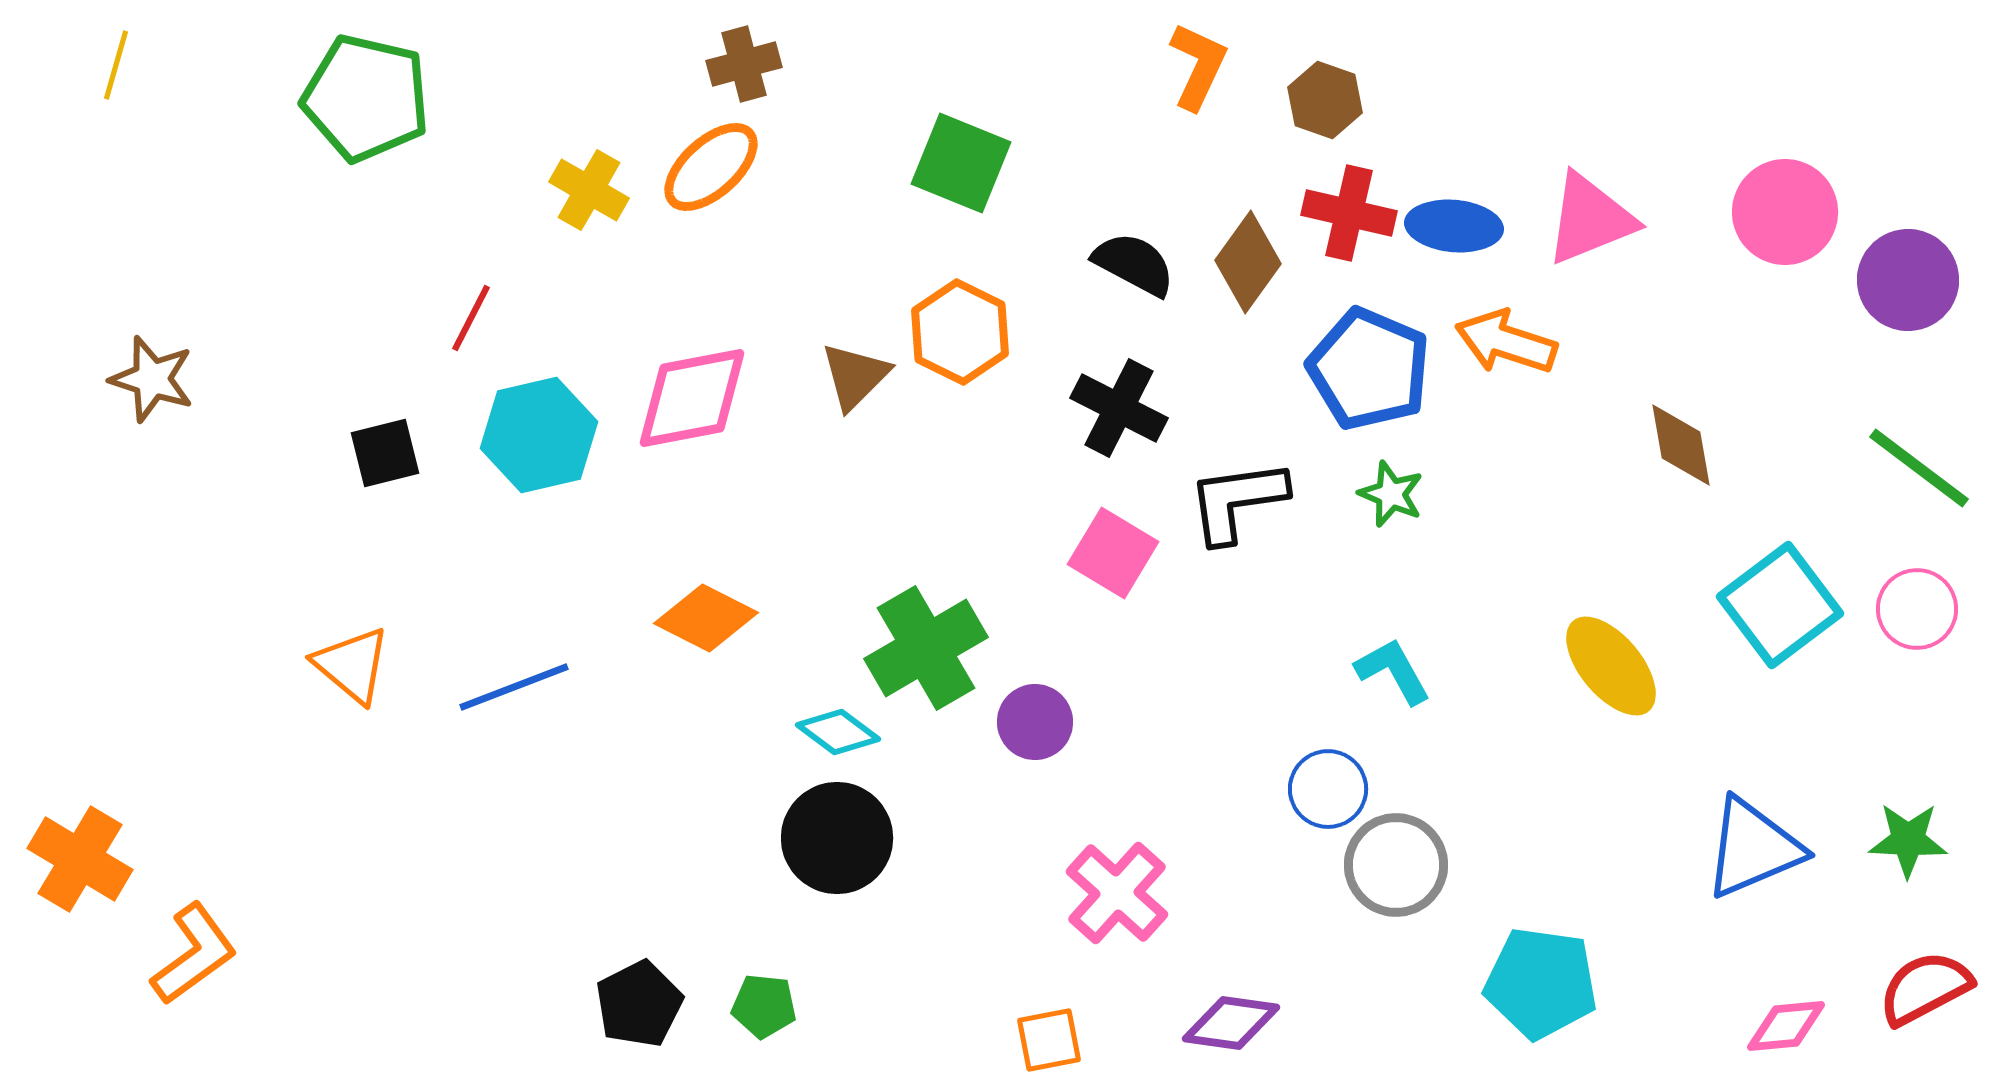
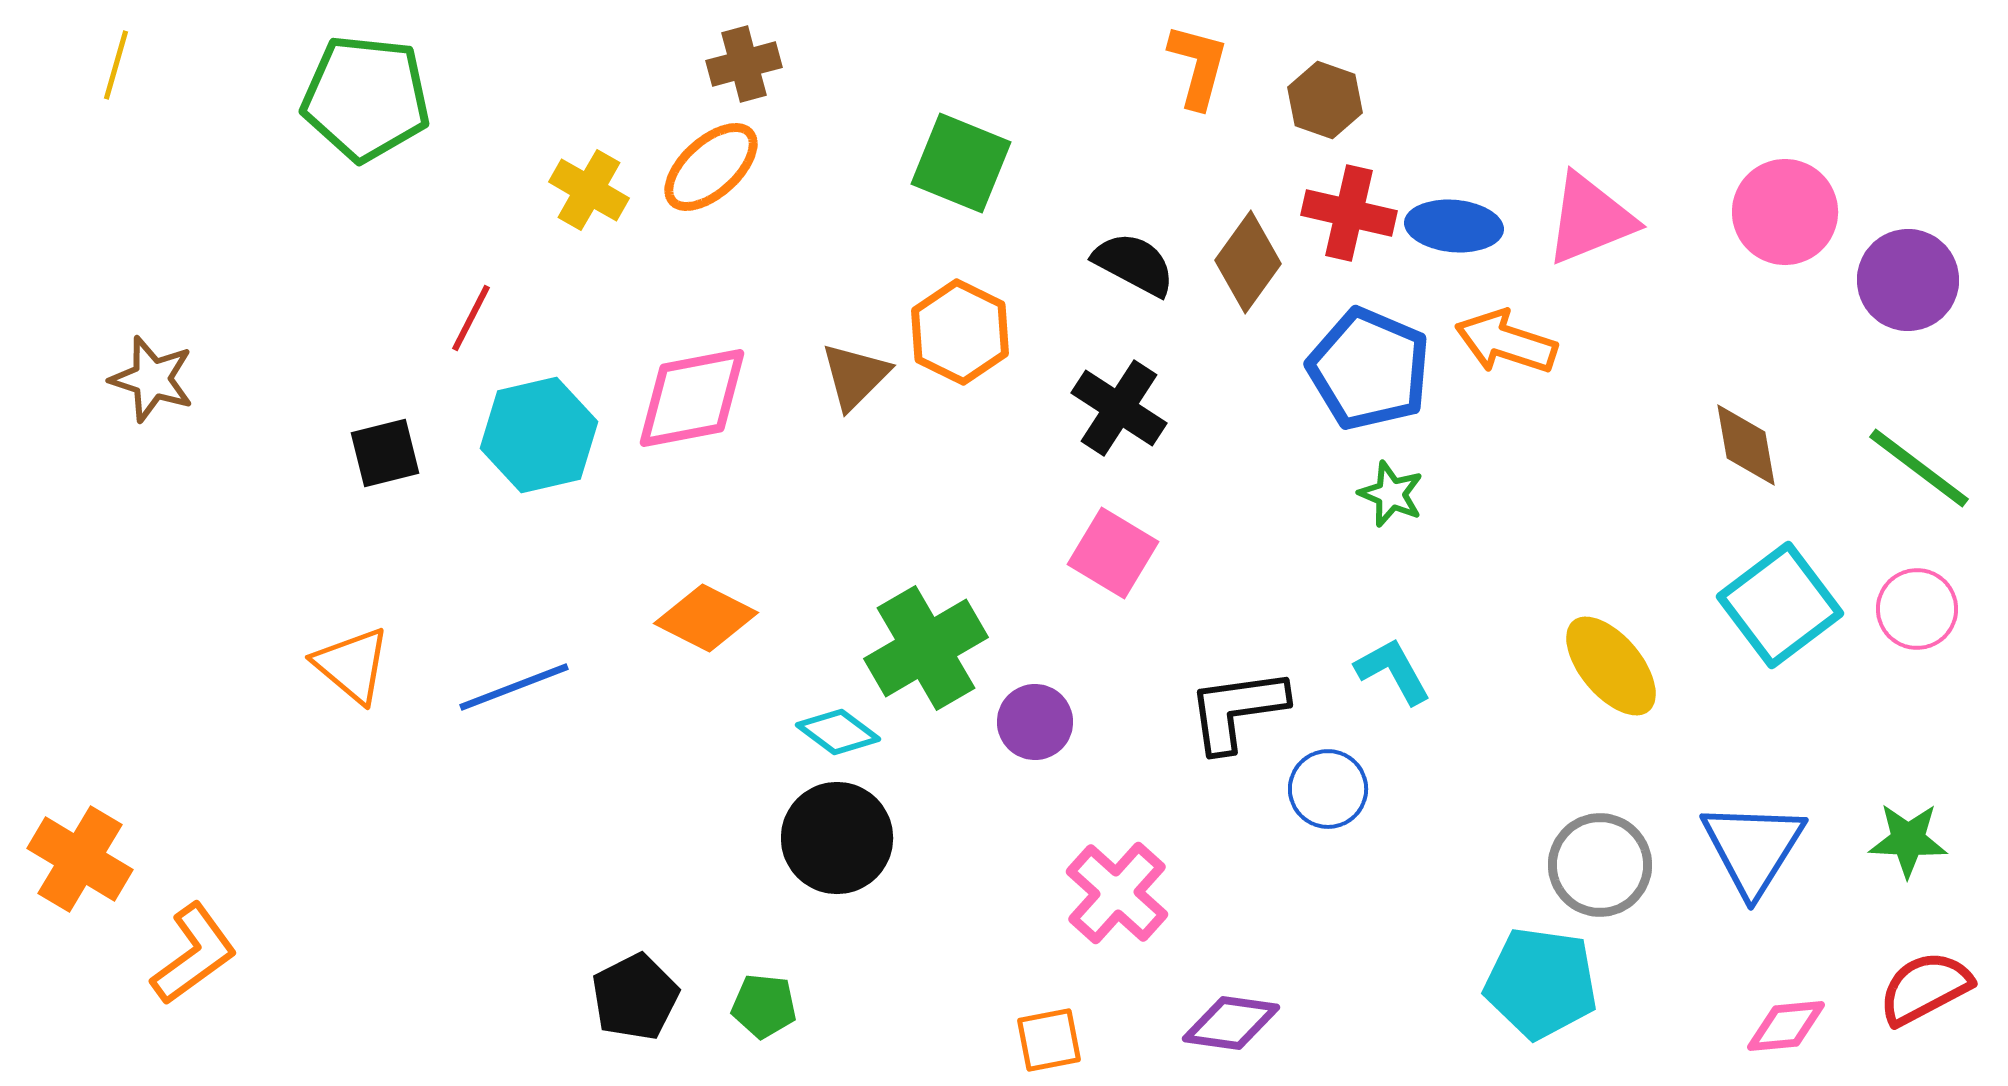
orange L-shape at (1198, 66): rotated 10 degrees counterclockwise
green pentagon at (366, 98): rotated 7 degrees counterclockwise
black cross at (1119, 408): rotated 6 degrees clockwise
brown diamond at (1681, 445): moved 65 px right
black L-shape at (1237, 501): moved 209 px down
blue triangle at (1753, 848): rotated 35 degrees counterclockwise
gray circle at (1396, 865): moved 204 px right
black pentagon at (639, 1004): moved 4 px left, 7 px up
